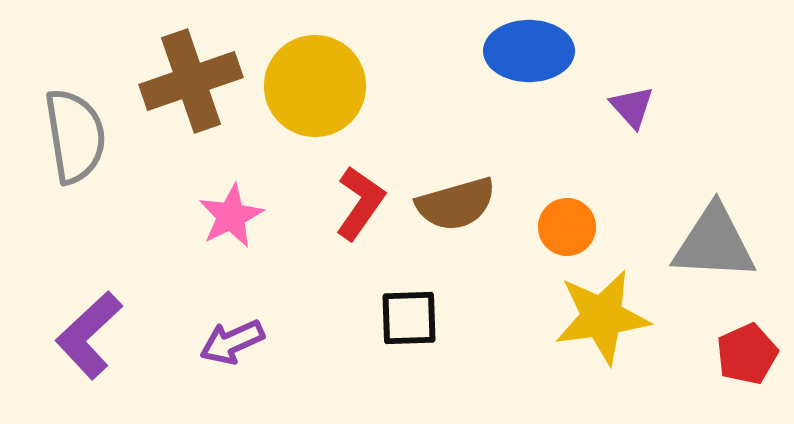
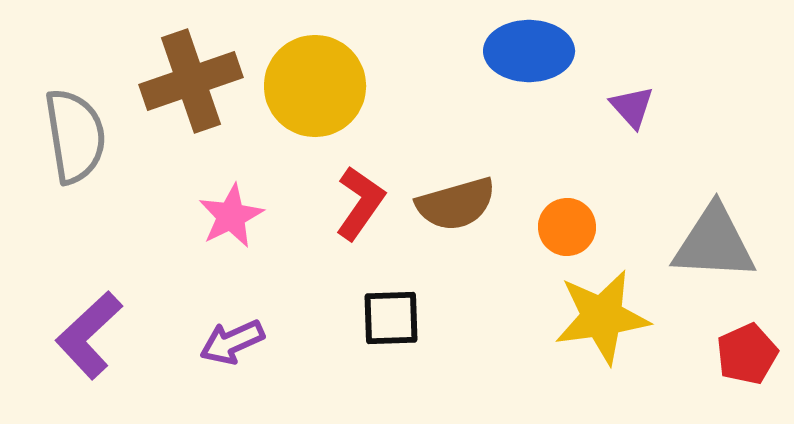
black square: moved 18 px left
